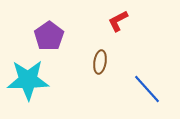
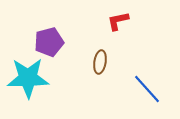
red L-shape: rotated 15 degrees clockwise
purple pentagon: moved 6 px down; rotated 20 degrees clockwise
cyan star: moved 2 px up
